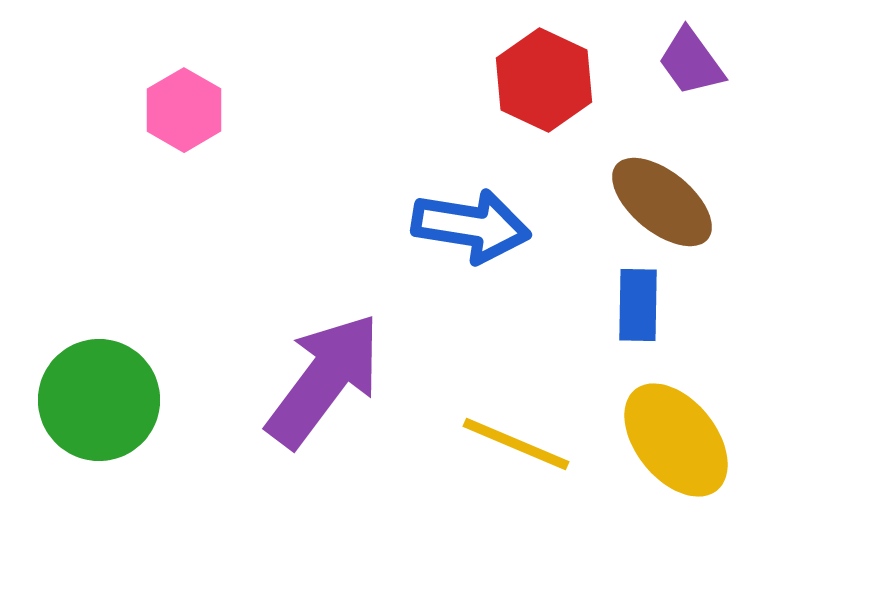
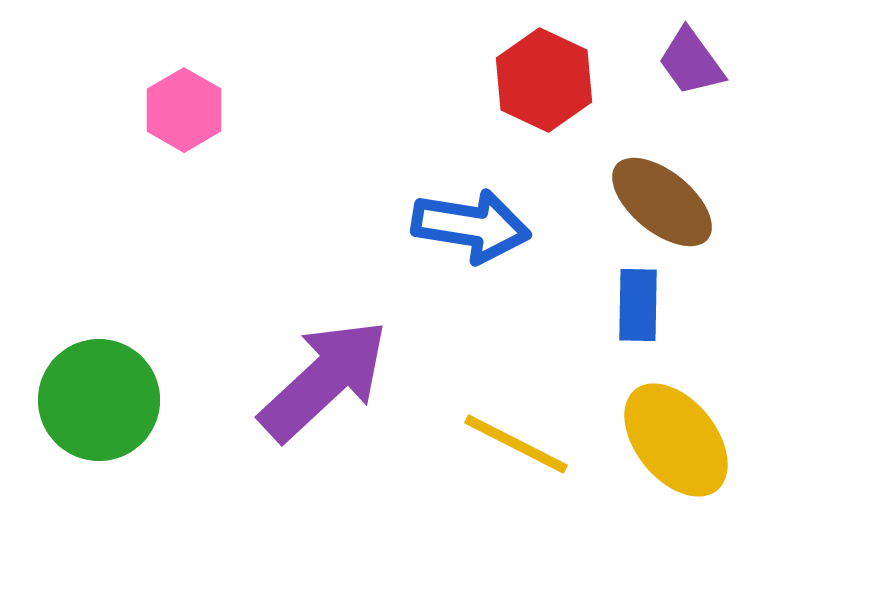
purple arrow: rotated 10 degrees clockwise
yellow line: rotated 4 degrees clockwise
